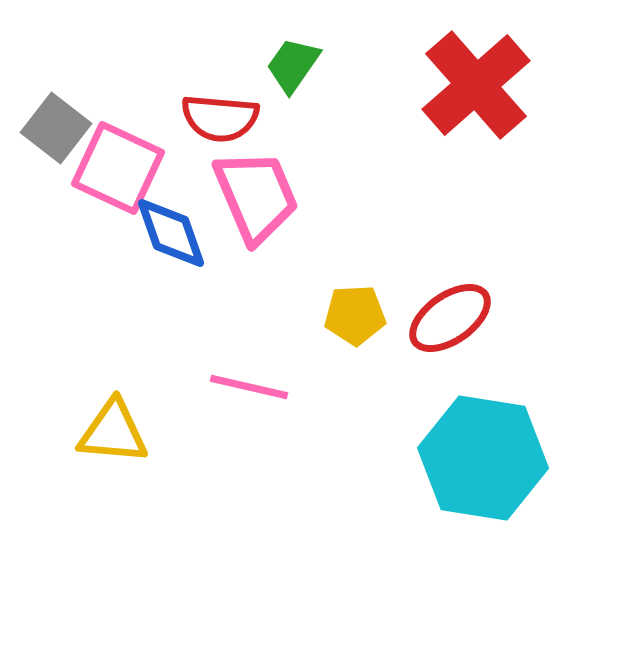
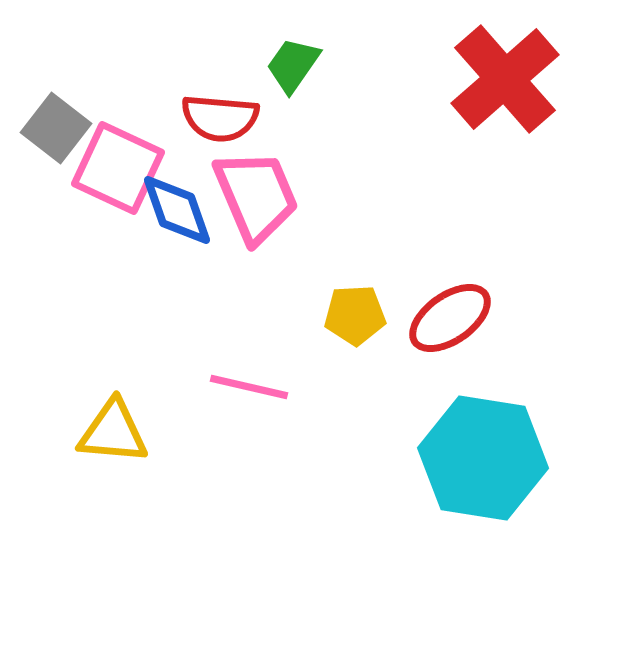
red cross: moved 29 px right, 6 px up
blue diamond: moved 6 px right, 23 px up
